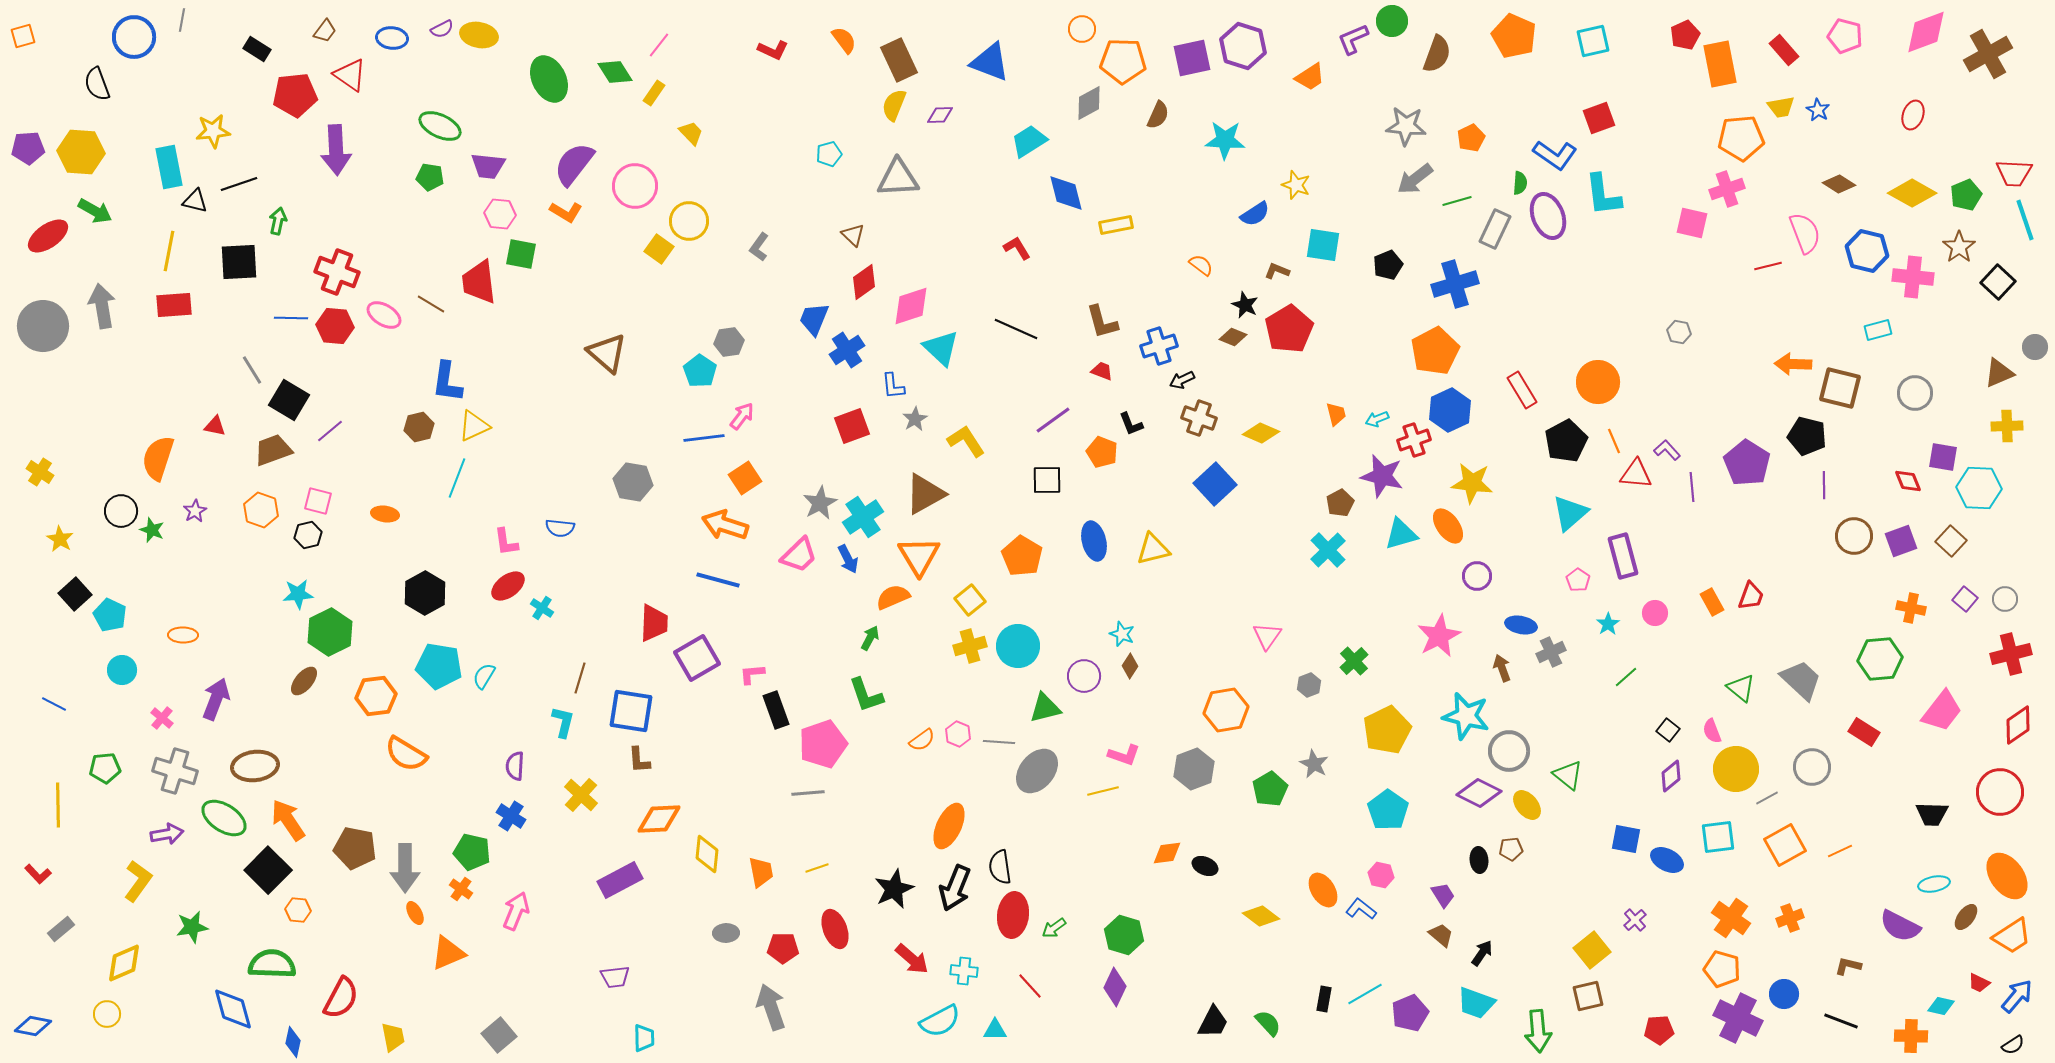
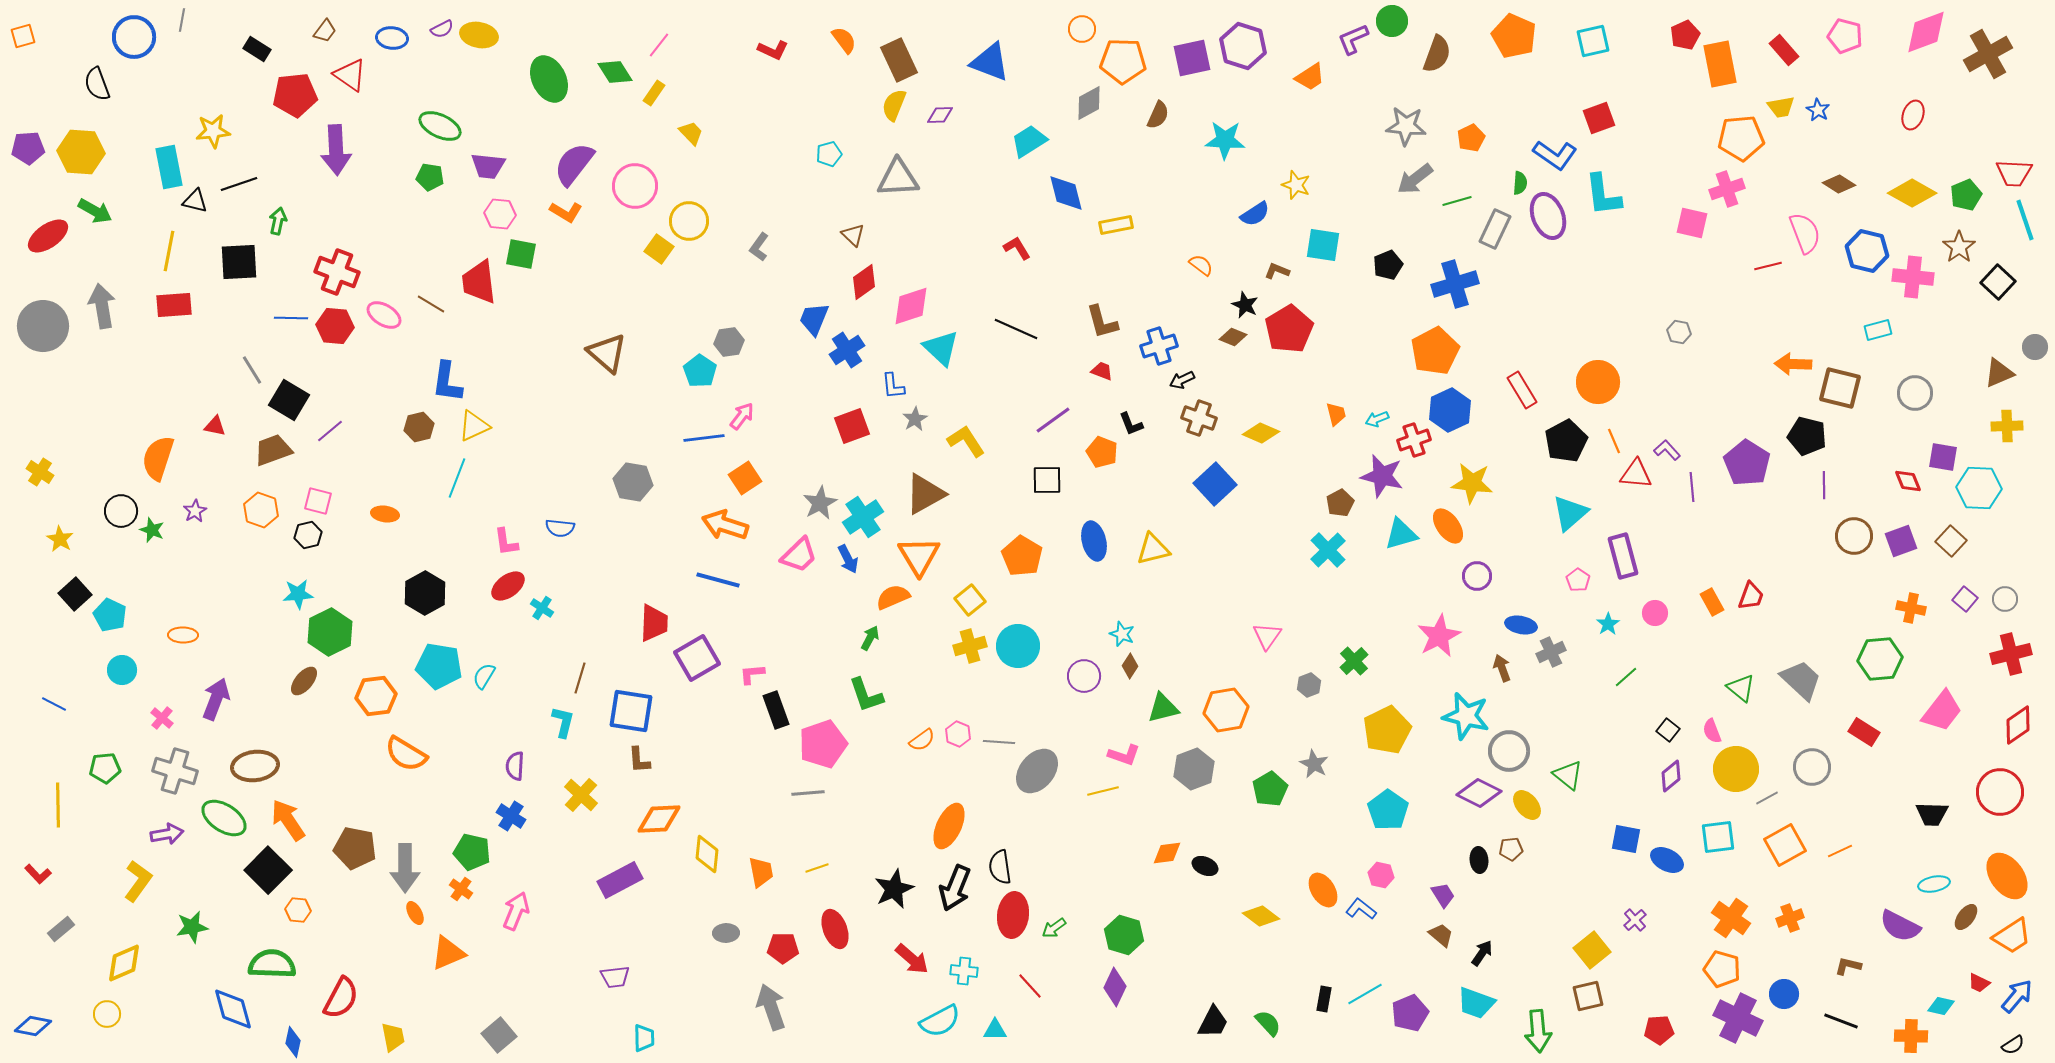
green triangle at (1045, 708): moved 118 px right
